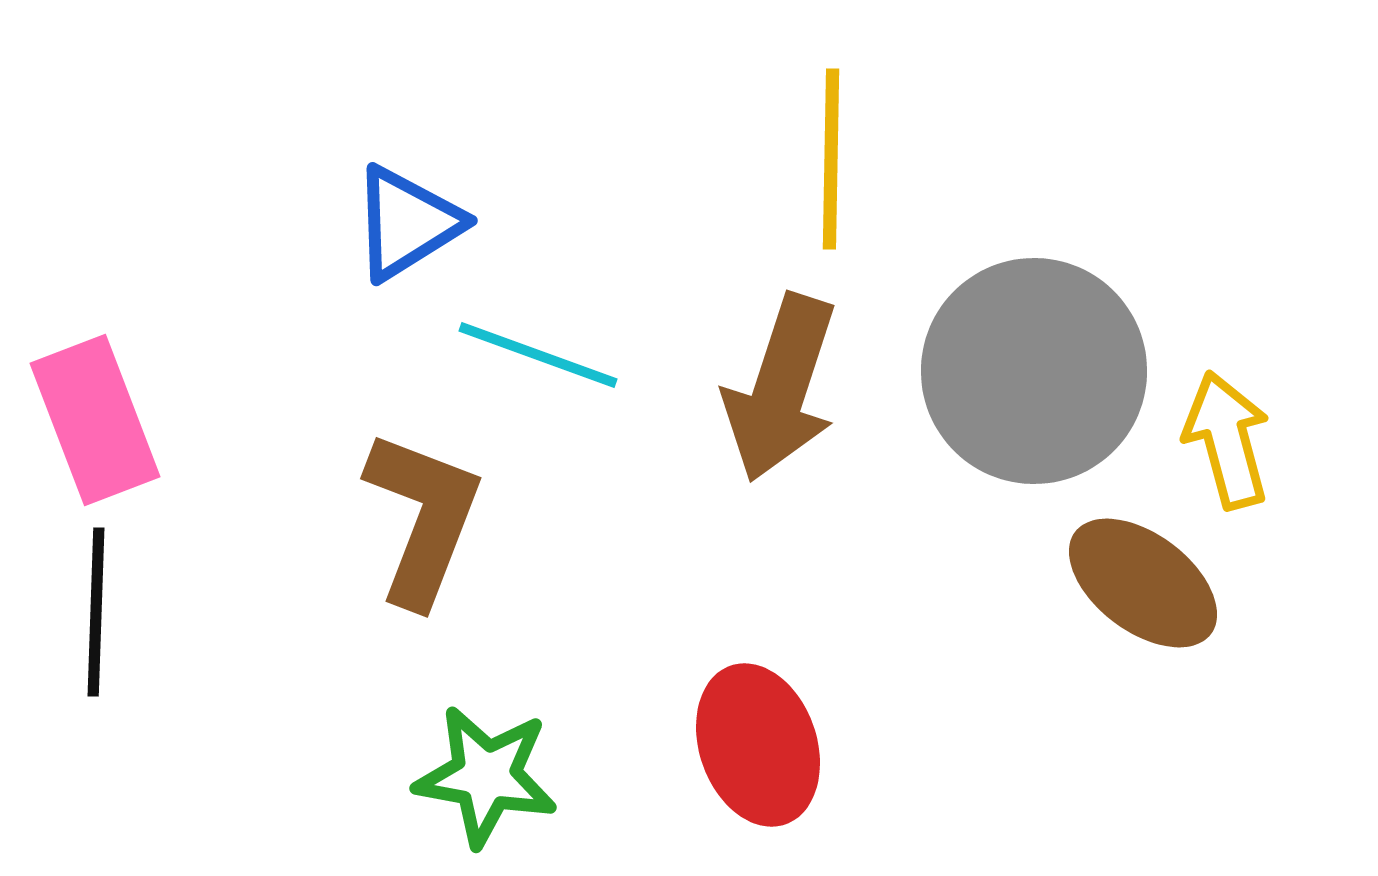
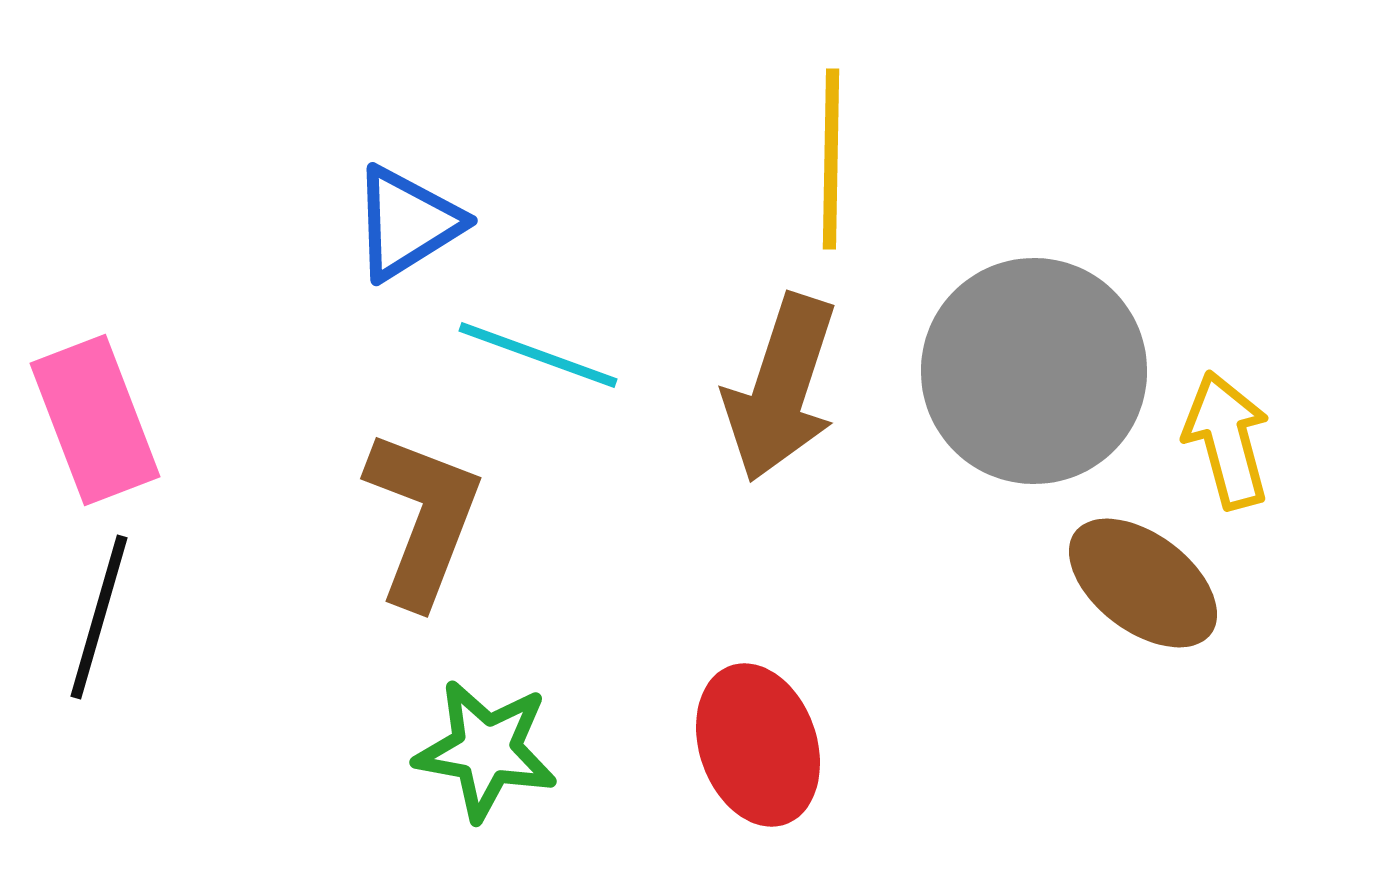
black line: moved 3 px right, 5 px down; rotated 14 degrees clockwise
green star: moved 26 px up
